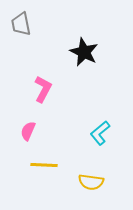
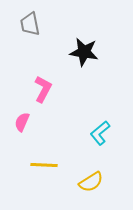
gray trapezoid: moved 9 px right
black star: rotated 16 degrees counterclockwise
pink semicircle: moved 6 px left, 9 px up
yellow semicircle: rotated 40 degrees counterclockwise
